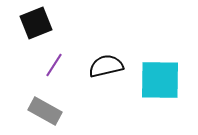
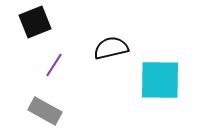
black square: moved 1 px left, 1 px up
black semicircle: moved 5 px right, 18 px up
